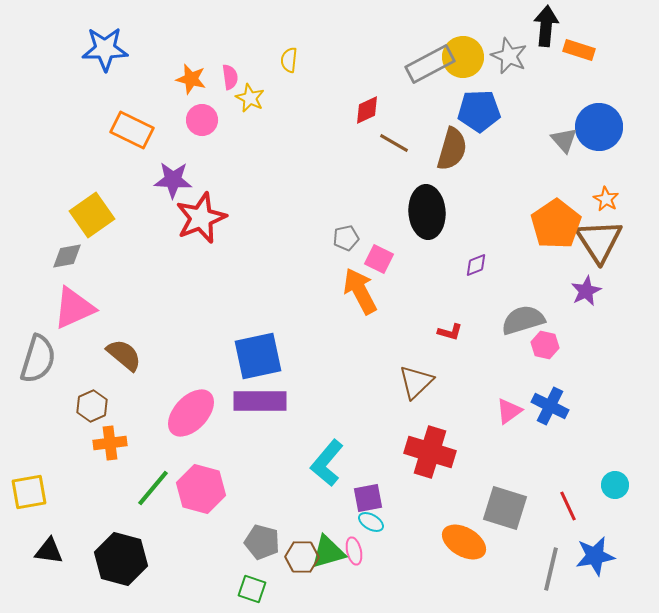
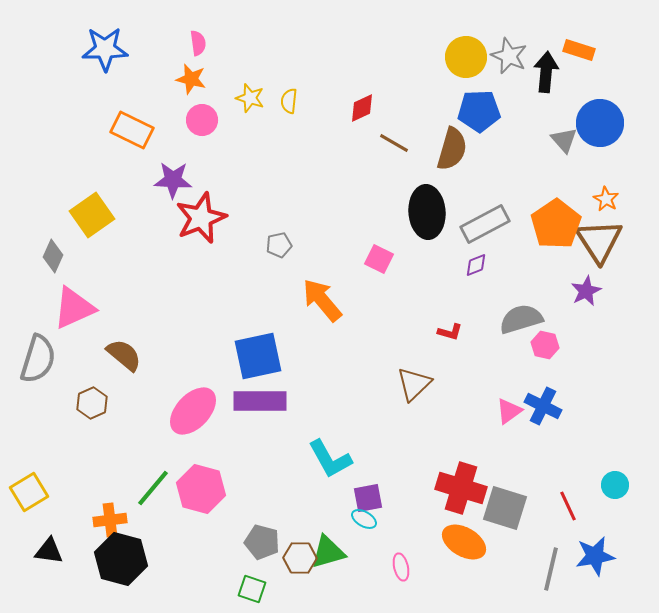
black arrow at (546, 26): moved 46 px down
yellow circle at (463, 57): moved 3 px right
yellow semicircle at (289, 60): moved 41 px down
gray rectangle at (430, 64): moved 55 px right, 160 px down
pink semicircle at (230, 77): moved 32 px left, 34 px up
yellow star at (250, 98): rotated 8 degrees counterclockwise
red diamond at (367, 110): moved 5 px left, 2 px up
blue circle at (599, 127): moved 1 px right, 4 px up
gray pentagon at (346, 238): moved 67 px left, 7 px down
gray diamond at (67, 256): moved 14 px left; rotated 56 degrees counterclockwise
orange arrow at (360, 291): moved 38 px left, 9 px down; rotated 12 degrees counterclockwise
gray semicircle at (523, 320): moved 2 px left, 1 px up
brown triangle at (416, 382): moved 2 px left, 2 px down
brown hexagon at (92, 406): moved 3 px up
blue cross at (550, 406): moved 7 px left
pink ellipse at (191, 413): moved 2 px right, 2 px up
orange cross at (110, 443): moved 77 px down
red cross at (430, 452): moved 31 px right, 36 px down
cyan L-shape at (327, 463): moved 3 px right, 4 px up; rotated 69 degrees counterclockwise
yellow square at (29, 492): rotated 21 degrees counterclockwise
cyan ellipse at (371, 522): moved 7 px left, 3 px up
pink ellipse at (354, 551): moved 47 px right, 16 px down
brown hexagon at (302, 557): moved 2 px left, 1 px down
